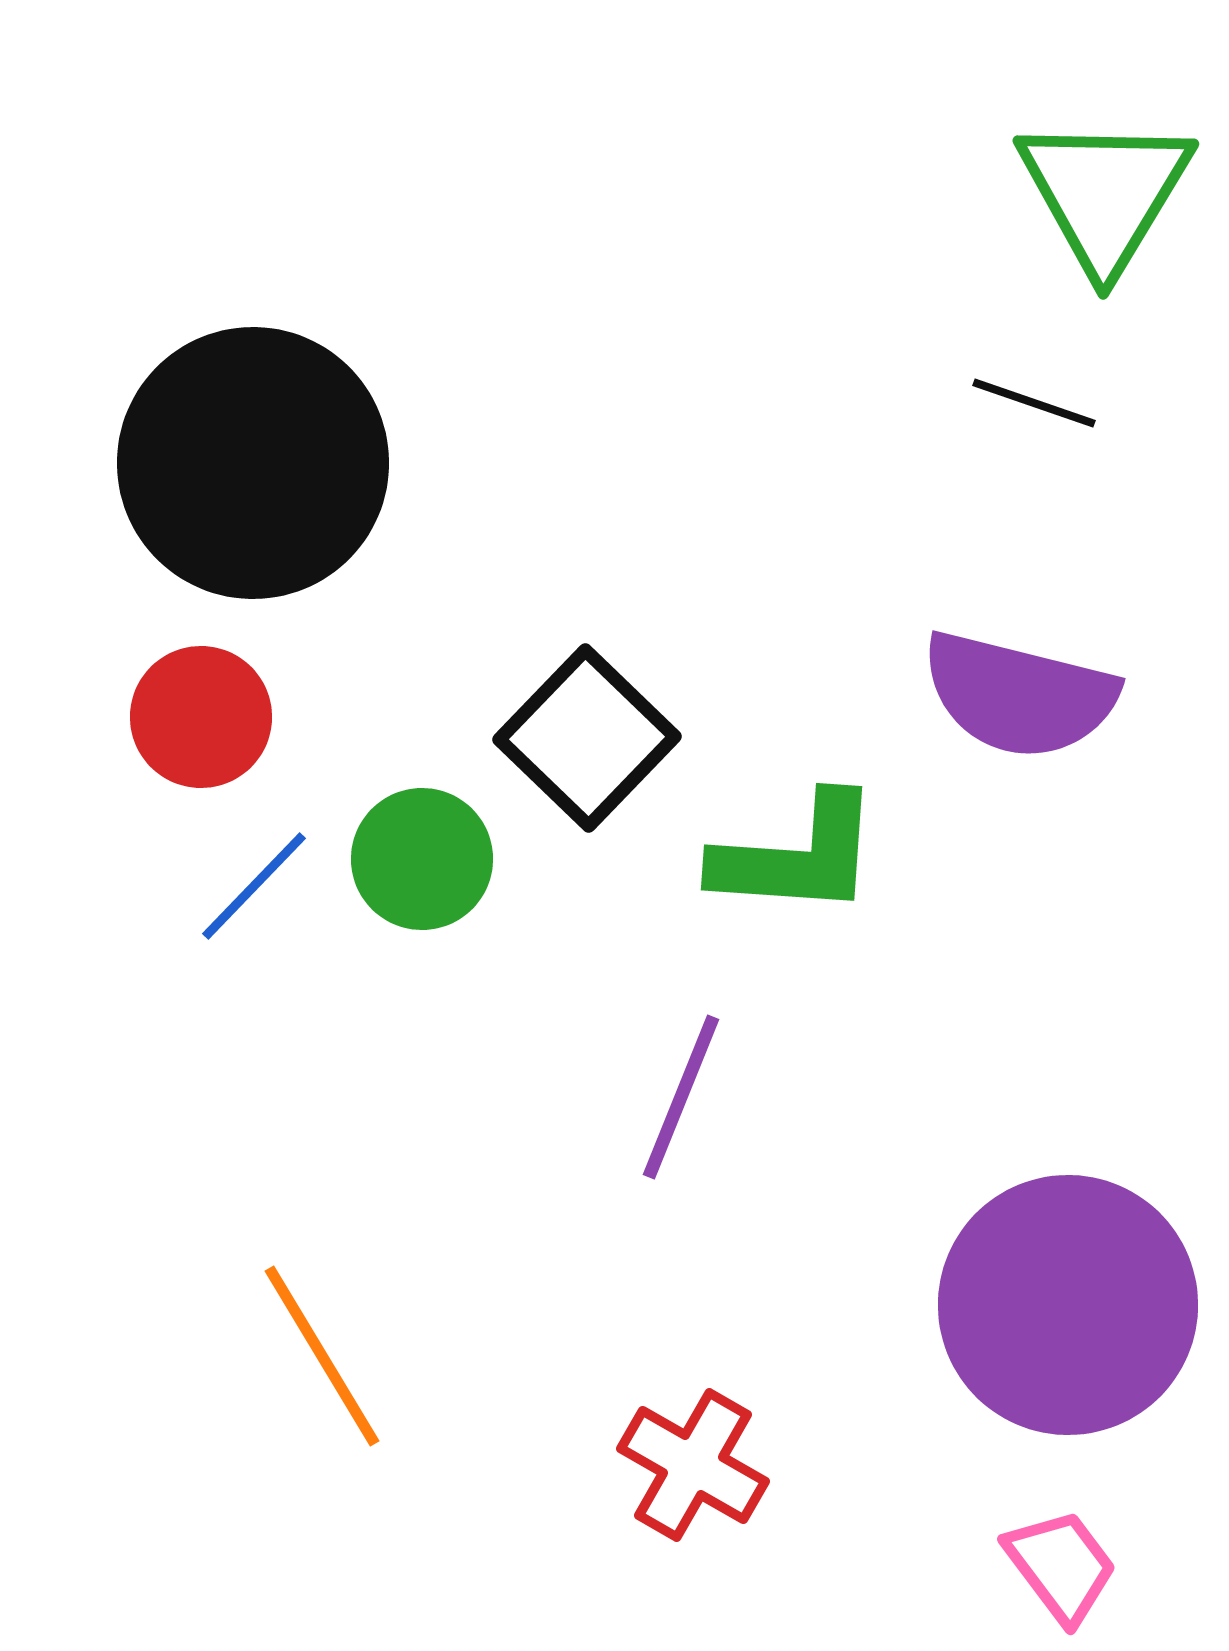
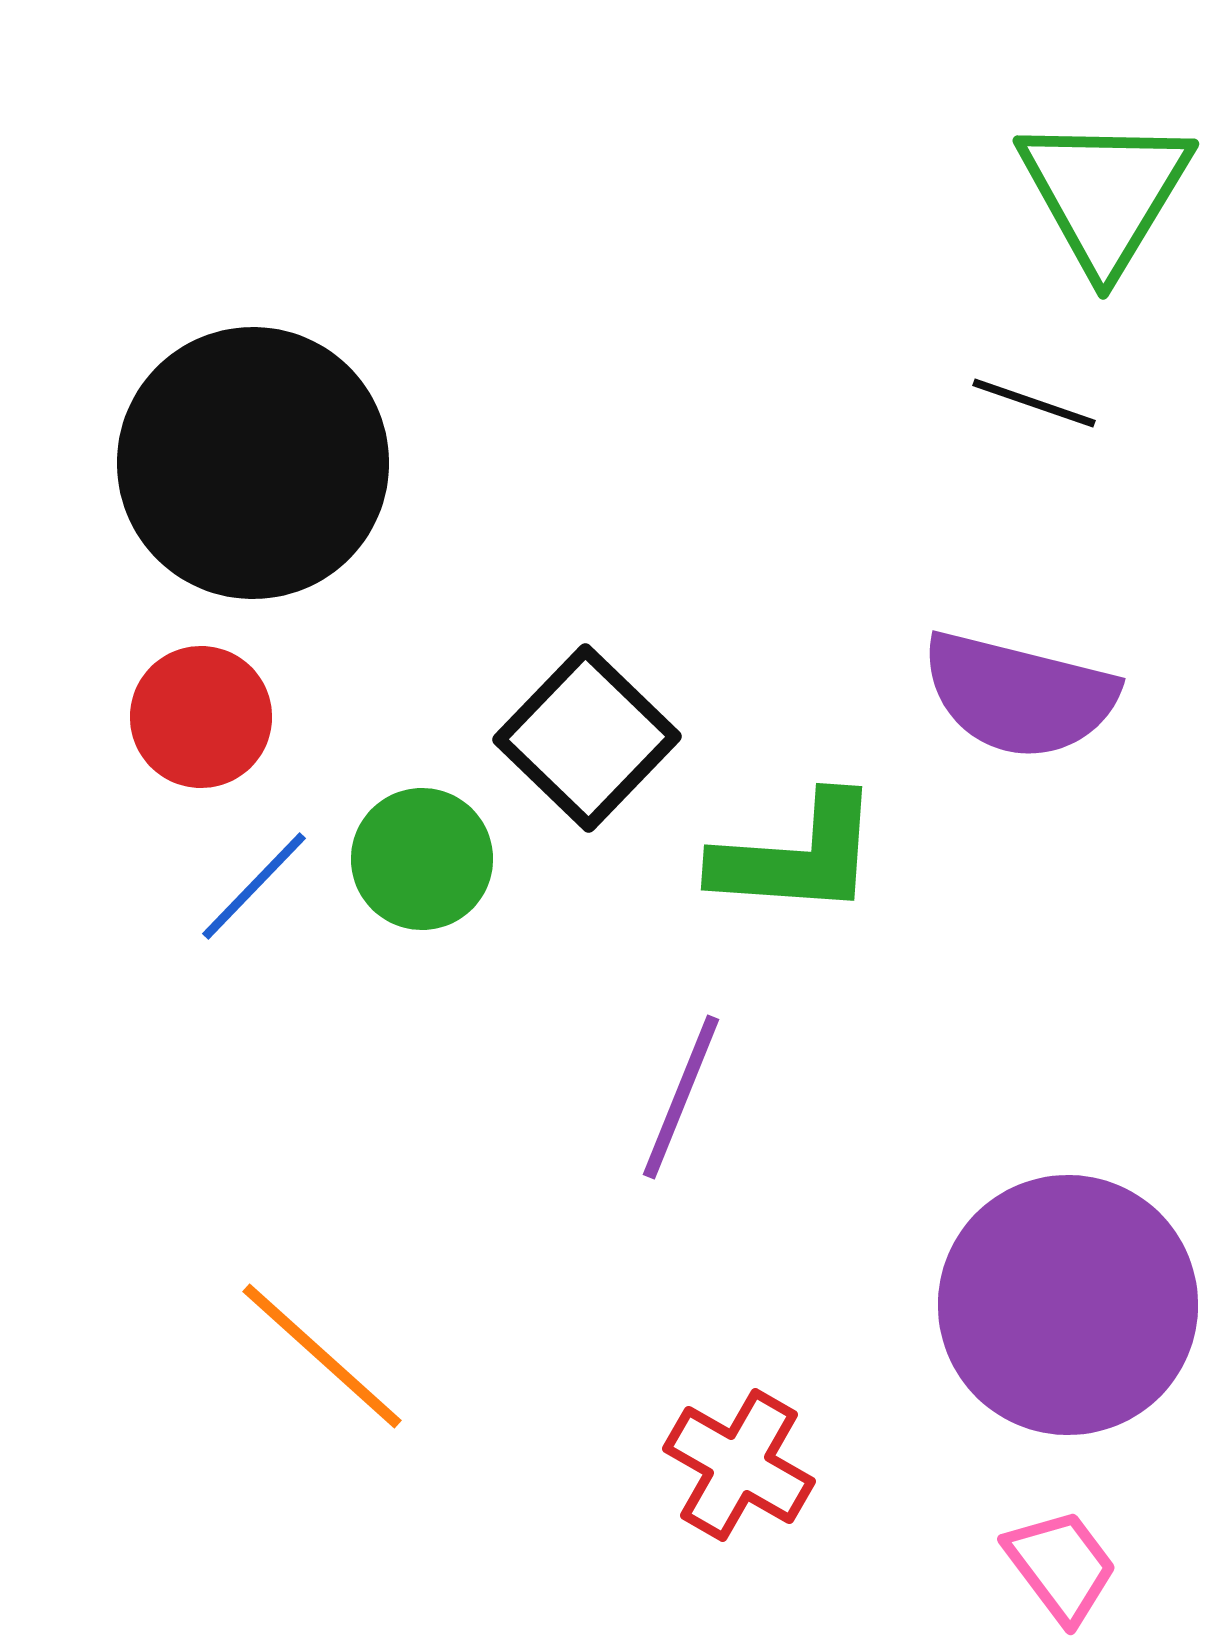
orange line: rotated 17 degrees counterclockwise
red cross: moved 46 px right
